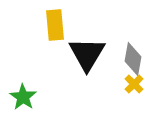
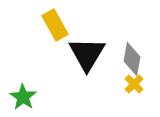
yellow rectangle: rotated 24 degrees counterclockwise
gray diamond: moved 1 px left
